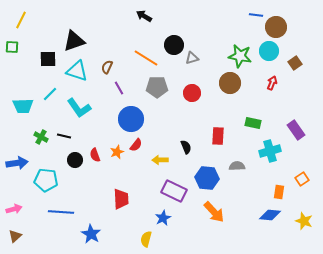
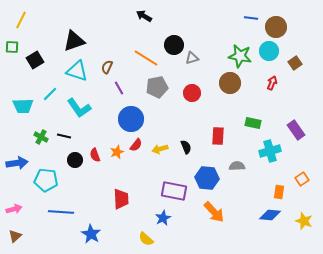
blue line at (256, 15): moved 5 px left, 3 px down
black square at (48, 59): moved 13 px left, 1 px down; rotated 30 degrees counterclockwise
gray pentagon at (157, 87): rotated 10 degrees counterclockwise
yellow arrow at (160, 160): moved 11 px up; rotated 14 degrees counterclockwise
purple rectangle at (174, 191): rotated 15 degrees counterclockwise
yellow semicircle at (146, 239): rotated 63 degrees counterclockwise
